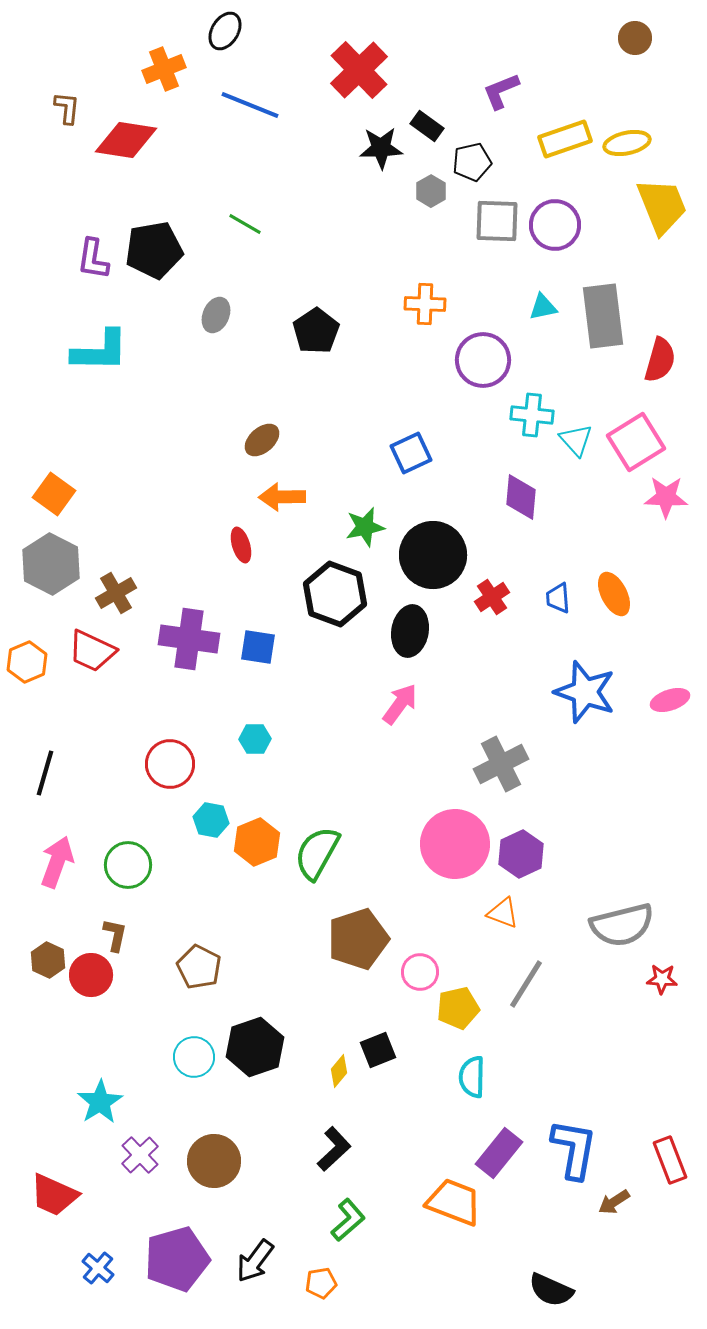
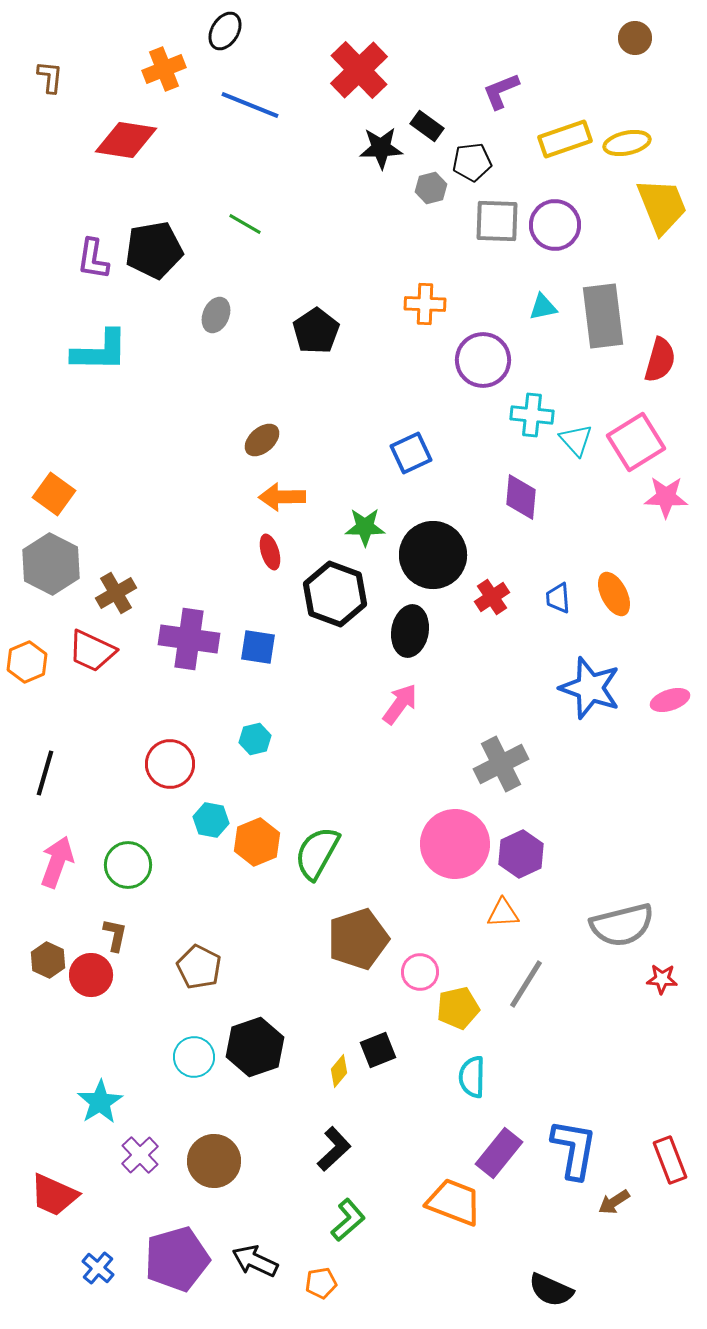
brown L-shape at (67, 108): moved 17 px left, 31 px up
black pentagon at (472, 162): rotated 6 degrees clockwise
gray hexagon at (431, 191): moved 3 px up; rotated 16 degrees clockwise
green star at (365, 527): rotated 12 degrees clockwise
red ellipse at (241, 545): moved 29 px right, 7 px down
blue star at (585, 692): moved 5 px right, 4 px up
cyan hexagon at (255, 739): rotated 12 degrees counterclockwise
orange triangle at (503, 913): rotated 24 degrees counterclockwise
black arrow at (255, 1261): rotated 78 degrees clockwise
